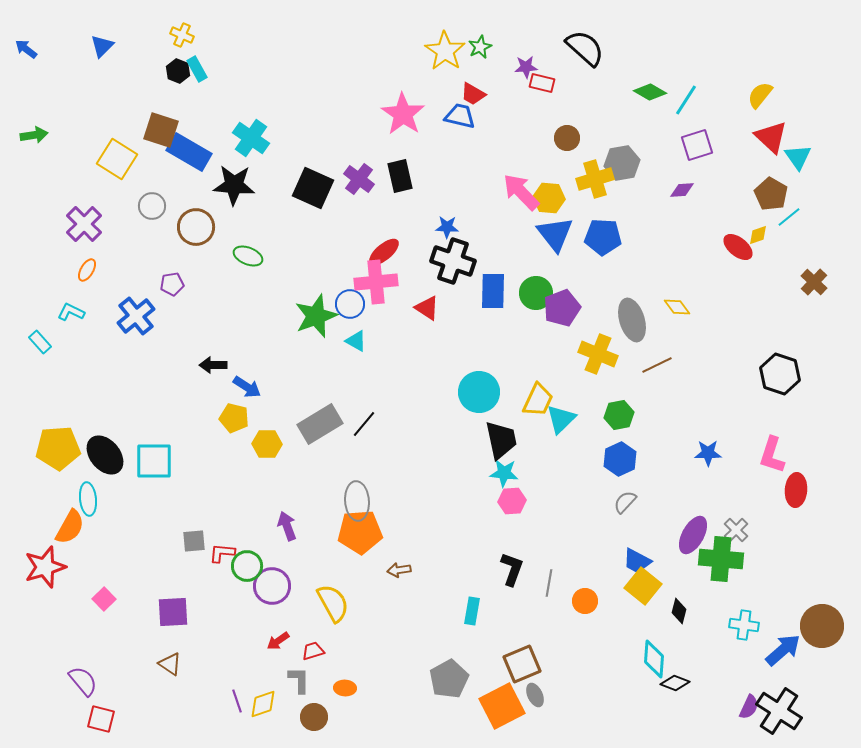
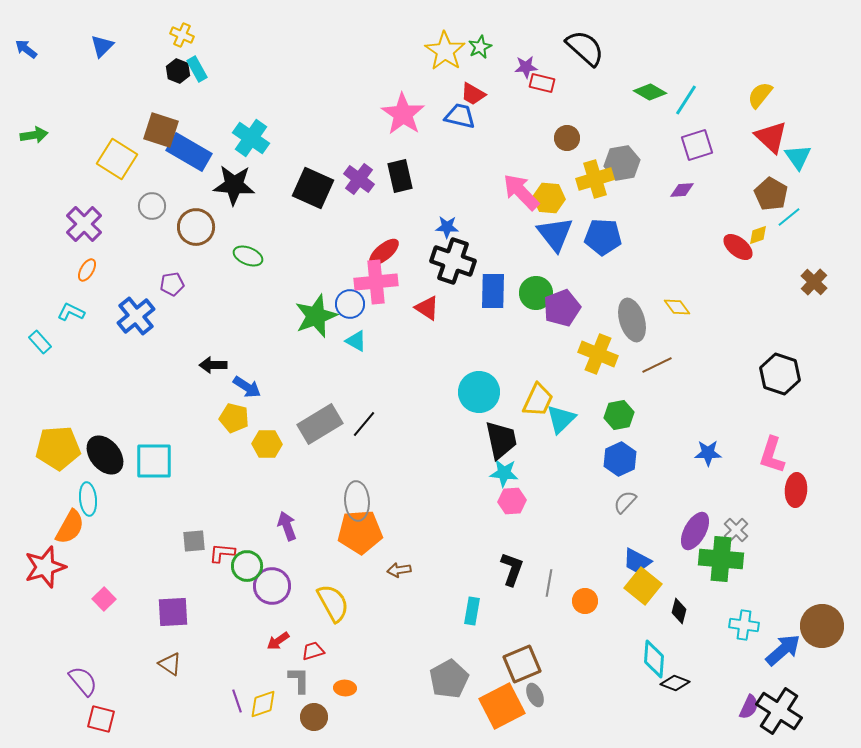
purple ellipse at (693, 535): moved 2 px right, 4 px up
